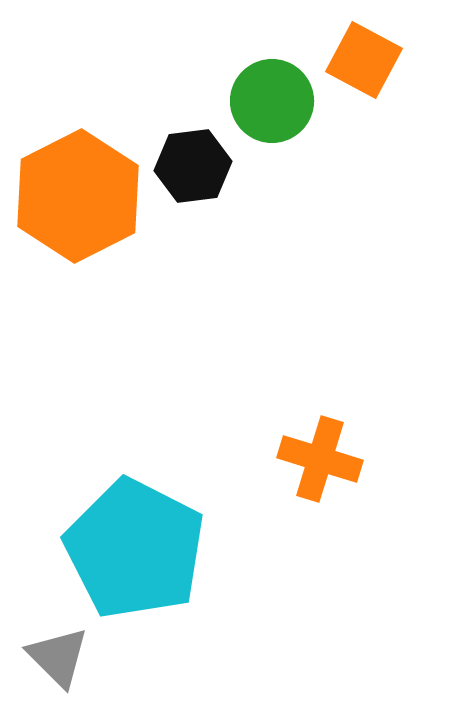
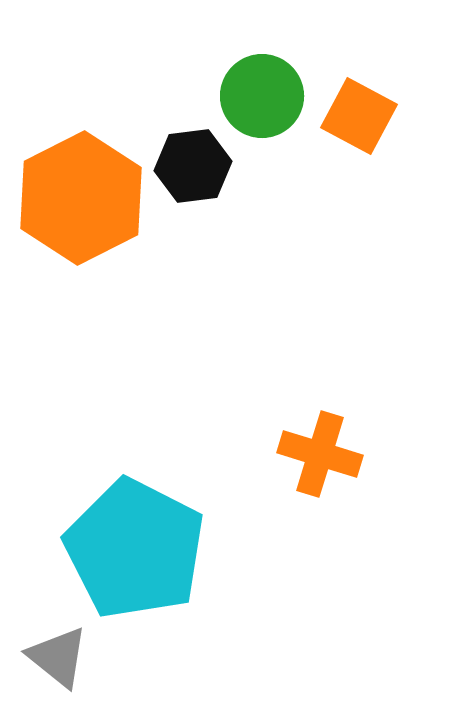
orange square: moved 5 px left, 56 px down
green circle: moved 10 px left, 5 px up
orange hexagon: moved 3 px right, 2 px down
orange cross: moved 5 px up
gray triangle: rotated 6 degrees counterclockwise
